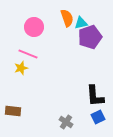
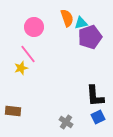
pink line: rotated 30 degrees clockwise
